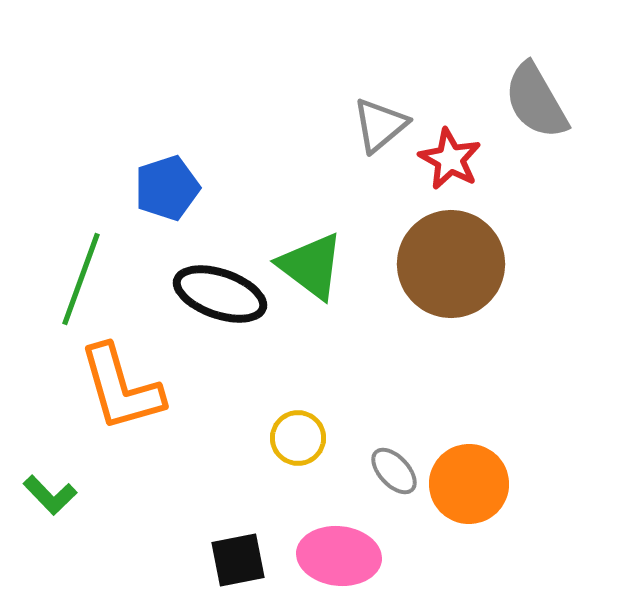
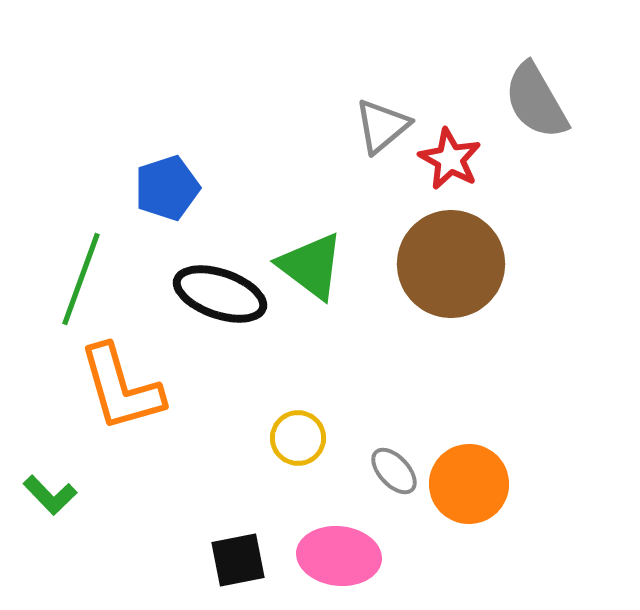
gray triangle: moved 2 px right, 1 px down
